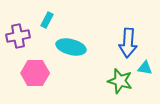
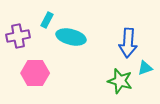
cyan ellipse: moved 10 px up
cyan triangle: rotated 28 degrees counterclockwise
